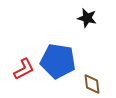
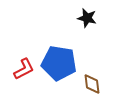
blue pentagon: moved 1 px right, 2 px down
